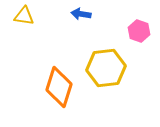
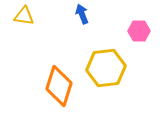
blue arrow: moved 1 px right; rotated 60 degrees clockwise
pink hexagon: rotated 20 degrees counterclockwise
orange diamond: moved 1 px up
